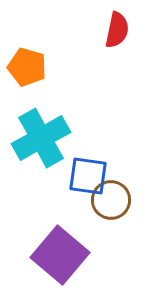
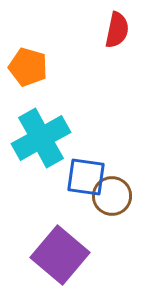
orange pentagon: moved 1 px right
blue square: moved 2 px left, 1 px down
brown circle: moved 1 px right, 4 px up
